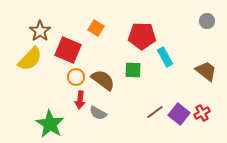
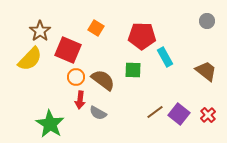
red cross: moved 6 px right, 2 px down; rotated 14 degrees counterclockwise
